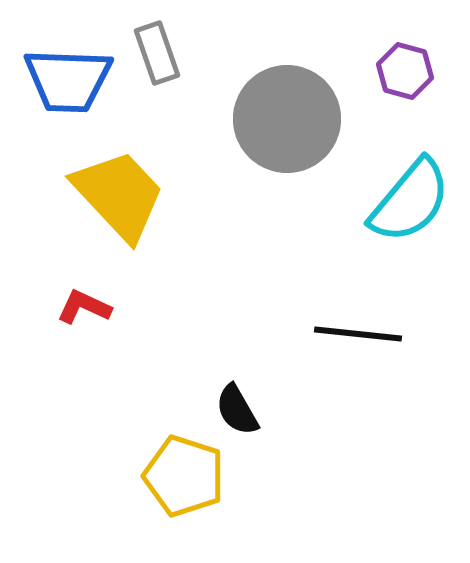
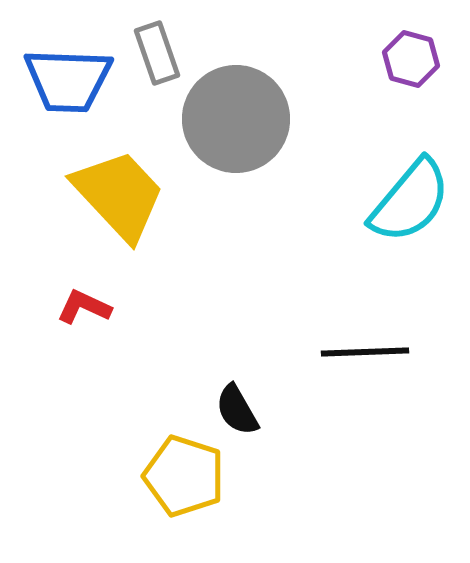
purple hexagon: moved 6 px right, 12 px up
gray circle: moved 51 px left
black line: moved 7 px right, 18 px down; rotated 8 degrees counterclockwise
